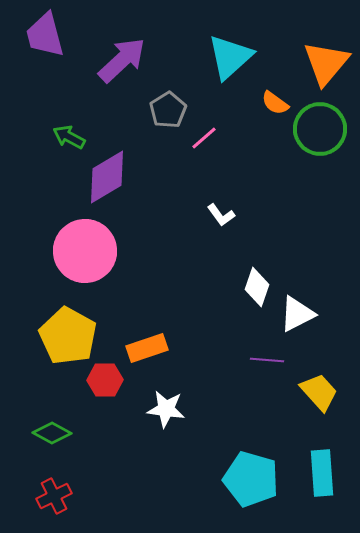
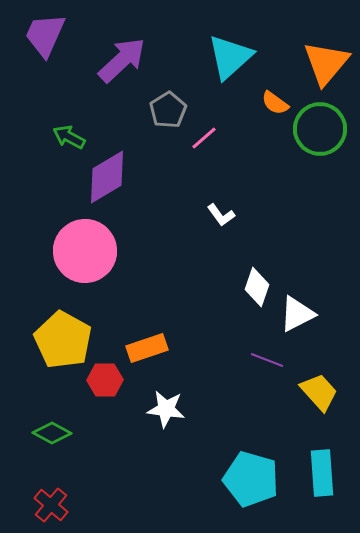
purple trapezoid: rotated 39 degrees clockwise
yellow pentagon: moved 5 px left, 4 px down
purple line: rotated 16 degrees clockwise
red cross: moved 3 px left, 9 px down; rotated 24 degrees counterclockwise
